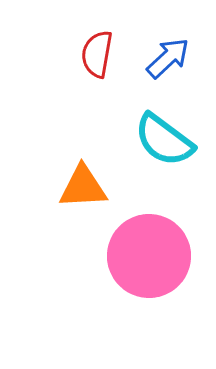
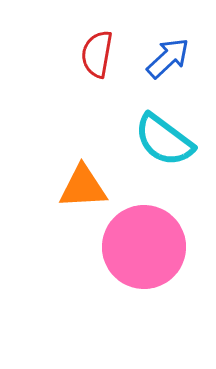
pink circle: moved 5 px left, 9 px up
